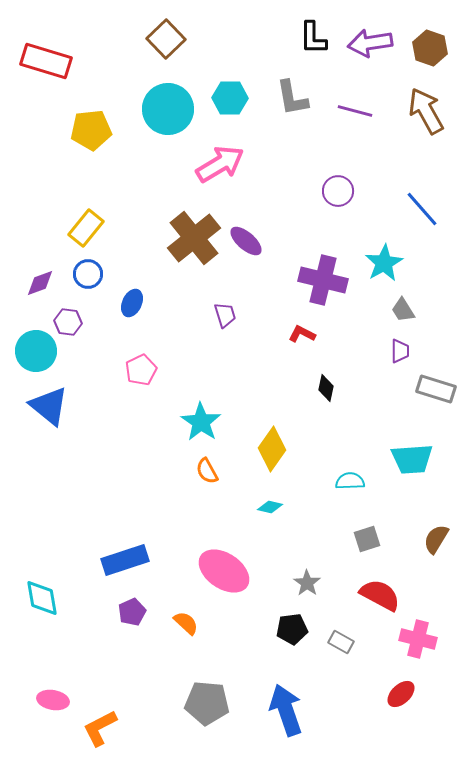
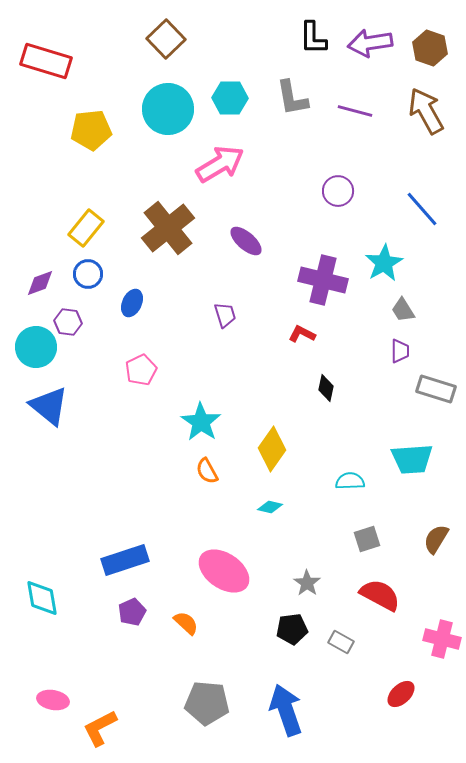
brown cross at (194, 238): moved 26 px left, 10 px up
cyan circle at (36, 351): moved 4 px up
pink cross at (418, 639): moved 24 px right
